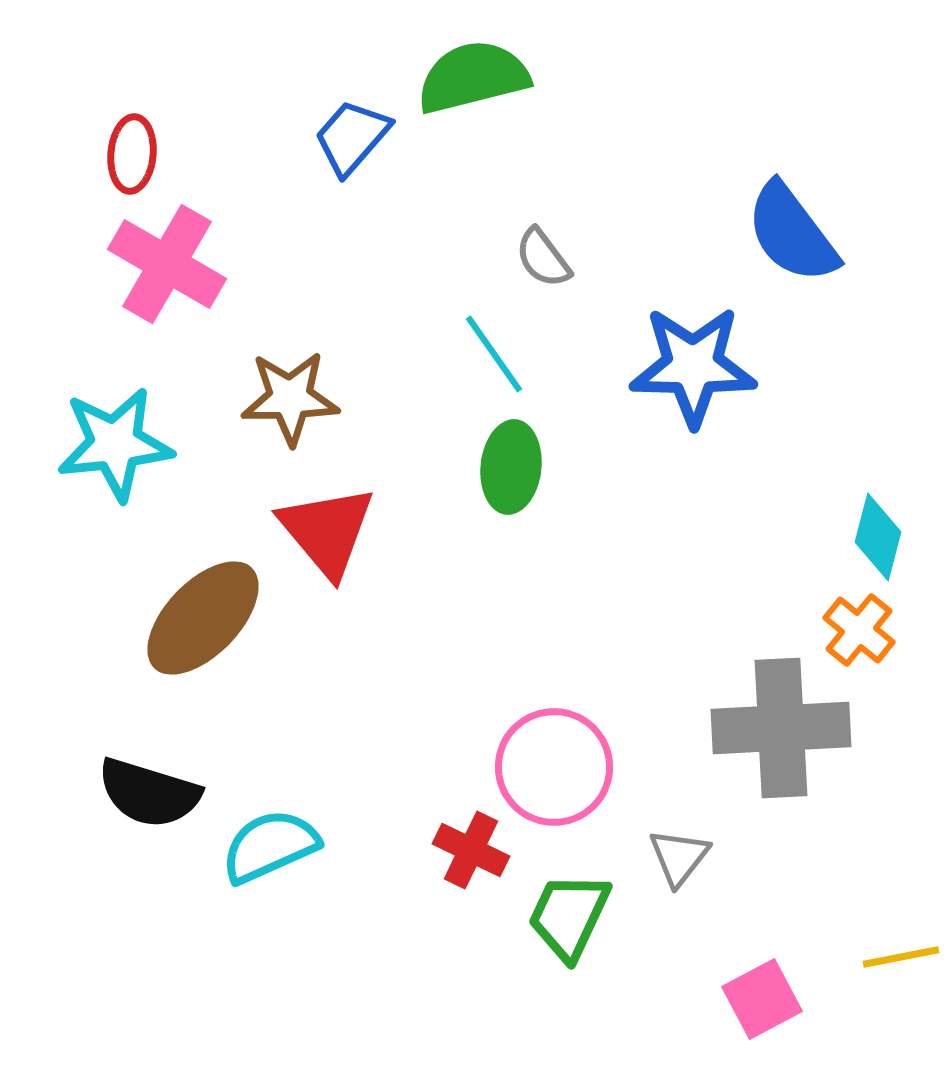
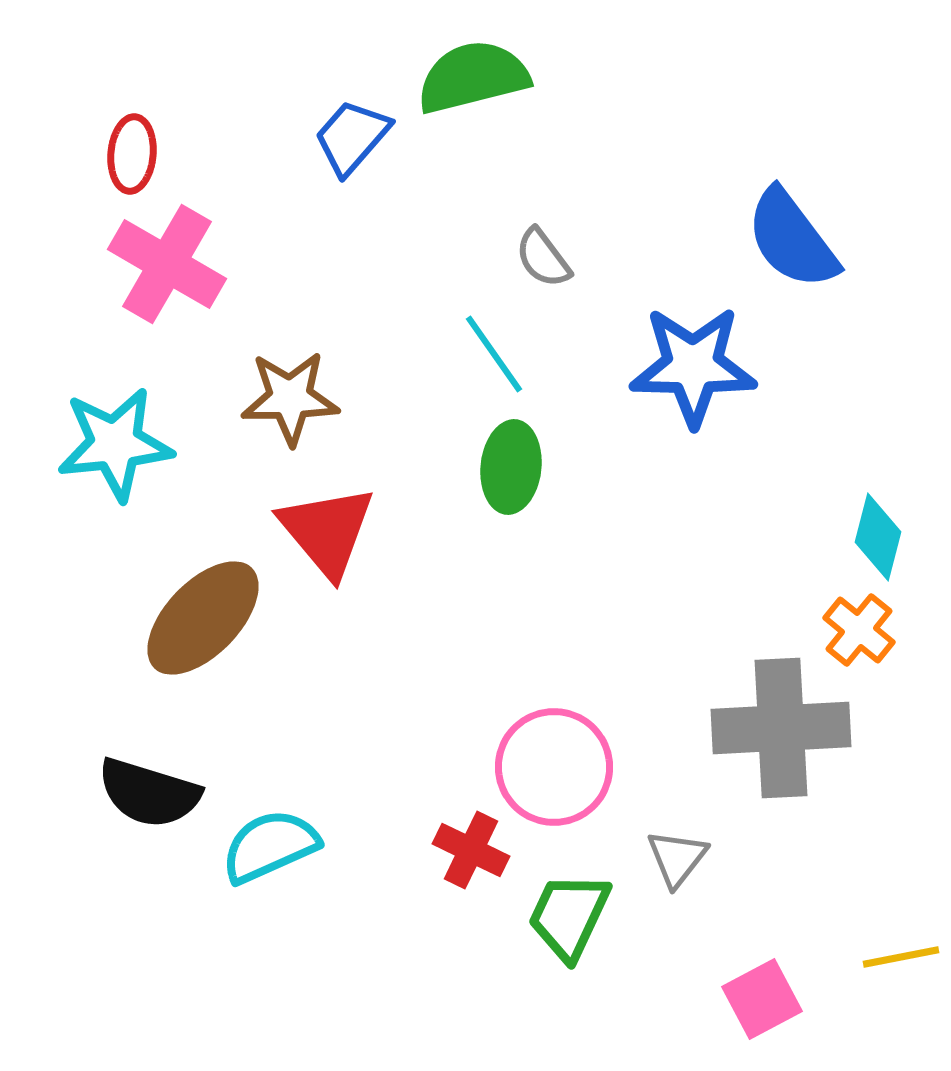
blue semicircle: moved 6 px down
gray triangle: moved 2 px left, 1 px down
